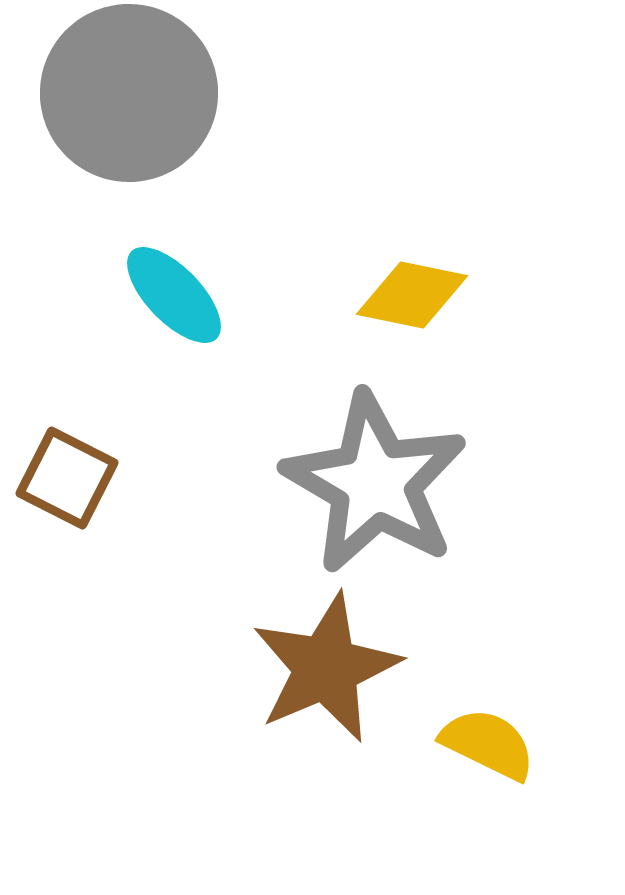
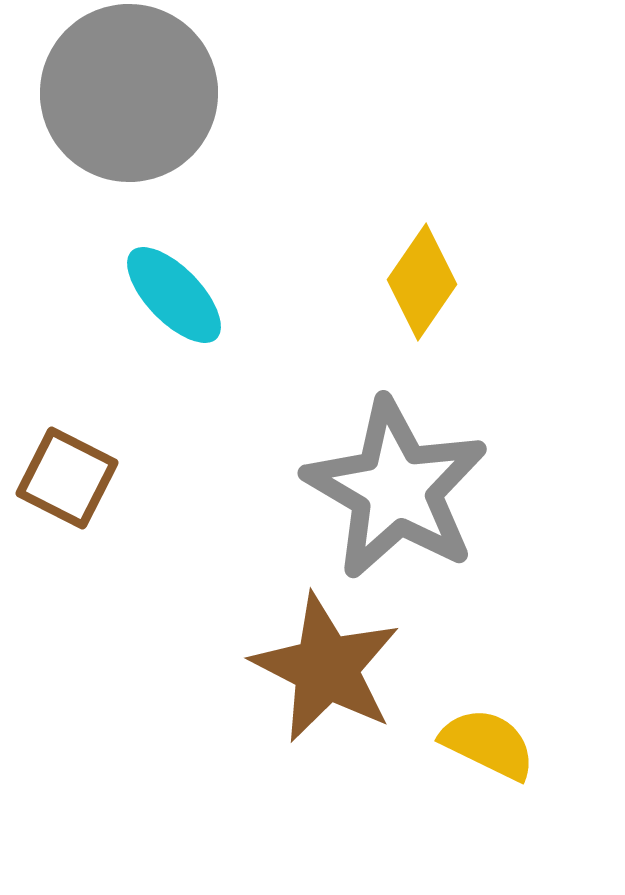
yellow diamond: moved 10 px right, 13 px up; rotated 67 degrees counterclockwise
gray star: moved 21 px right, 6 px down
brown star: rotated 22 degrees counterclockwise
